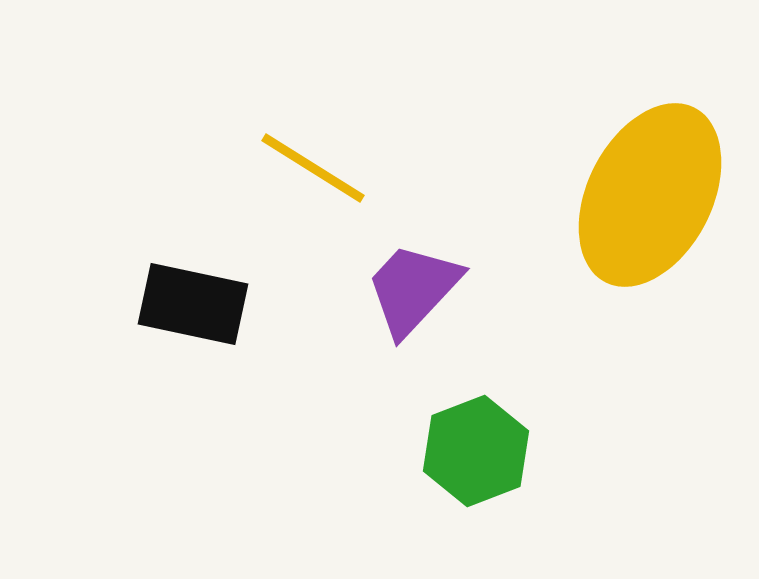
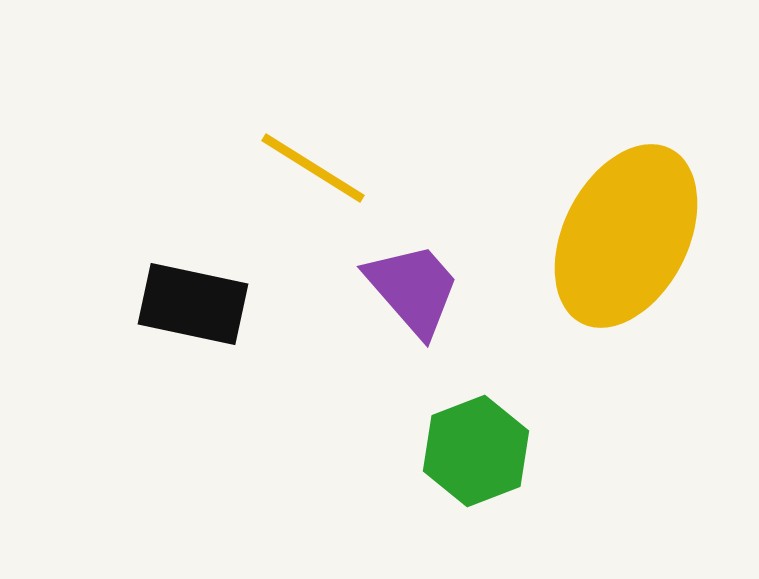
yellow ellipse: moved 24 px left, 41 px down
purple trapezoid: rotated 96 degrees clockwise
